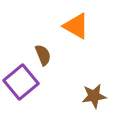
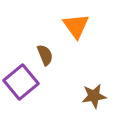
orange triangle: rotated 24 degrees clockwise
brown semicircle: moved 2 px right
